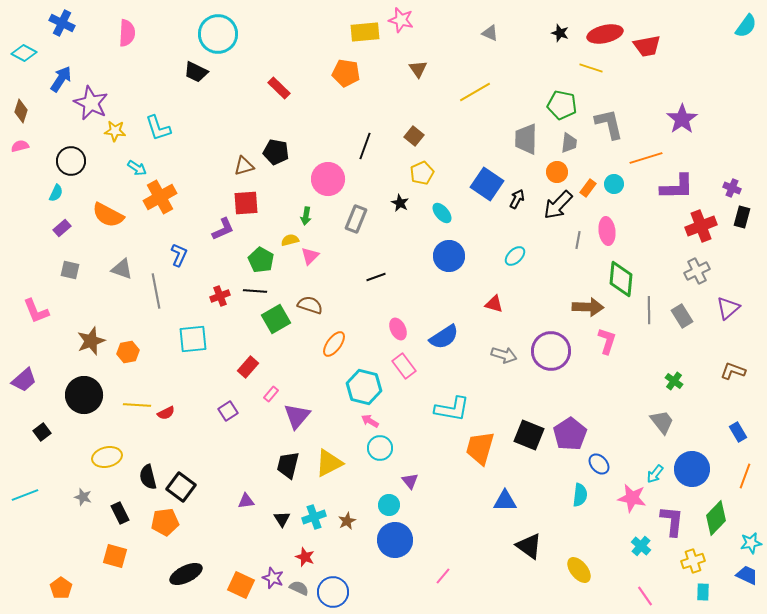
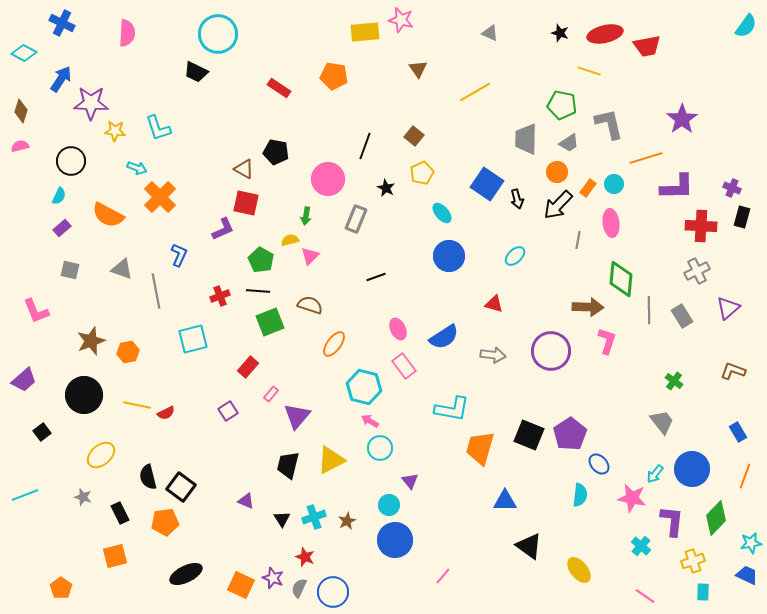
yellow line at (591, 68): moved 2 px left, 3 px down
orange pentagon at (346, 73): moved 12 px left, 3 px down
red rectangle at (279, 88): rotated 10 degrees counterclockwise
purple star at (91, 103): rotated 24 degrees counterclockwise
gray trapezoid at (569, 143): rotated 50 degrees clockwise
brown triangle at (244, 166): moved 3 px down; rotated 45 degrees clockwise
cyan arrow at (137, 168): rotated 12 degrees counterclockwise
cyan semicircle at (56, 193): moved 3 px right, 3 px down
orange cross at (160, 197): rotated 16 degrees counterclockwise
black arrow at (517, 199): rotated 138 degrees clockwise
red square at (246, 203): rotated 16 degrees clockwise
black star at (400, 203): moved 14 px left, 15 px up
red cross at (701, 226): rotated 24 degrees clockwise
pink ellipse at (607, 231): moved 4 px right, 8 px up
black line at (255, 291): moved 3 px right
green square at (276, 319): moved 6 px left, 3 px down; rotated 8 degrees clockwise
cyan square at (193, 339): rotated 8 degrees counterclockwise
gray arrow at (504, 355): moved 11 px left; rotated 10 degrees counterclockwise
yellow line at (137, 405): rotated 8 degrees clockwise
yellow ellipse at (107, 457): moved 6 px left, 2 px up; rotated 28 degrees counterclockwise
yellow triangle at (329, 463): moved 2 px right, 3 px up
purple triangle at (246, 501): rotated 30 degrees clockwise
orange square at (115, 556): rotated 30 degrees counterclockwise
gray semicircle at (299, 588): rotated 90 degrees counterclockwise
pink line at (645, 596): rotated 20 degrees counterclockwise
